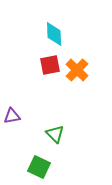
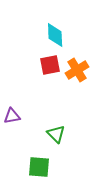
cyan diamond: moved 1 px right, 1 px down
orange cross: rotated 15 degrees clockwise
green triangle: moved 1 px right
green square: rotated 20 degrees counterclockwise
